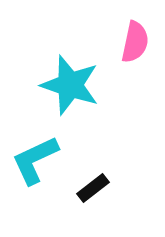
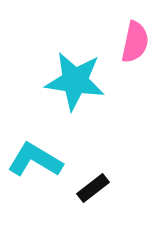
cyan star: moved 5 px right, 4 px up; rotated 10 degrees counterclockwise
cyan L-shape: rotated 56 degrees clockwise
